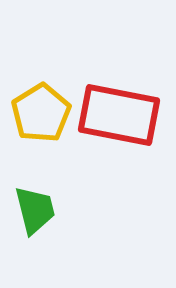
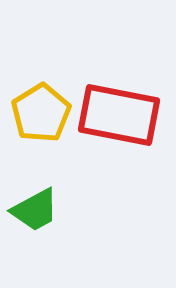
green trapezoid: rotated 76 degrees clockwise
